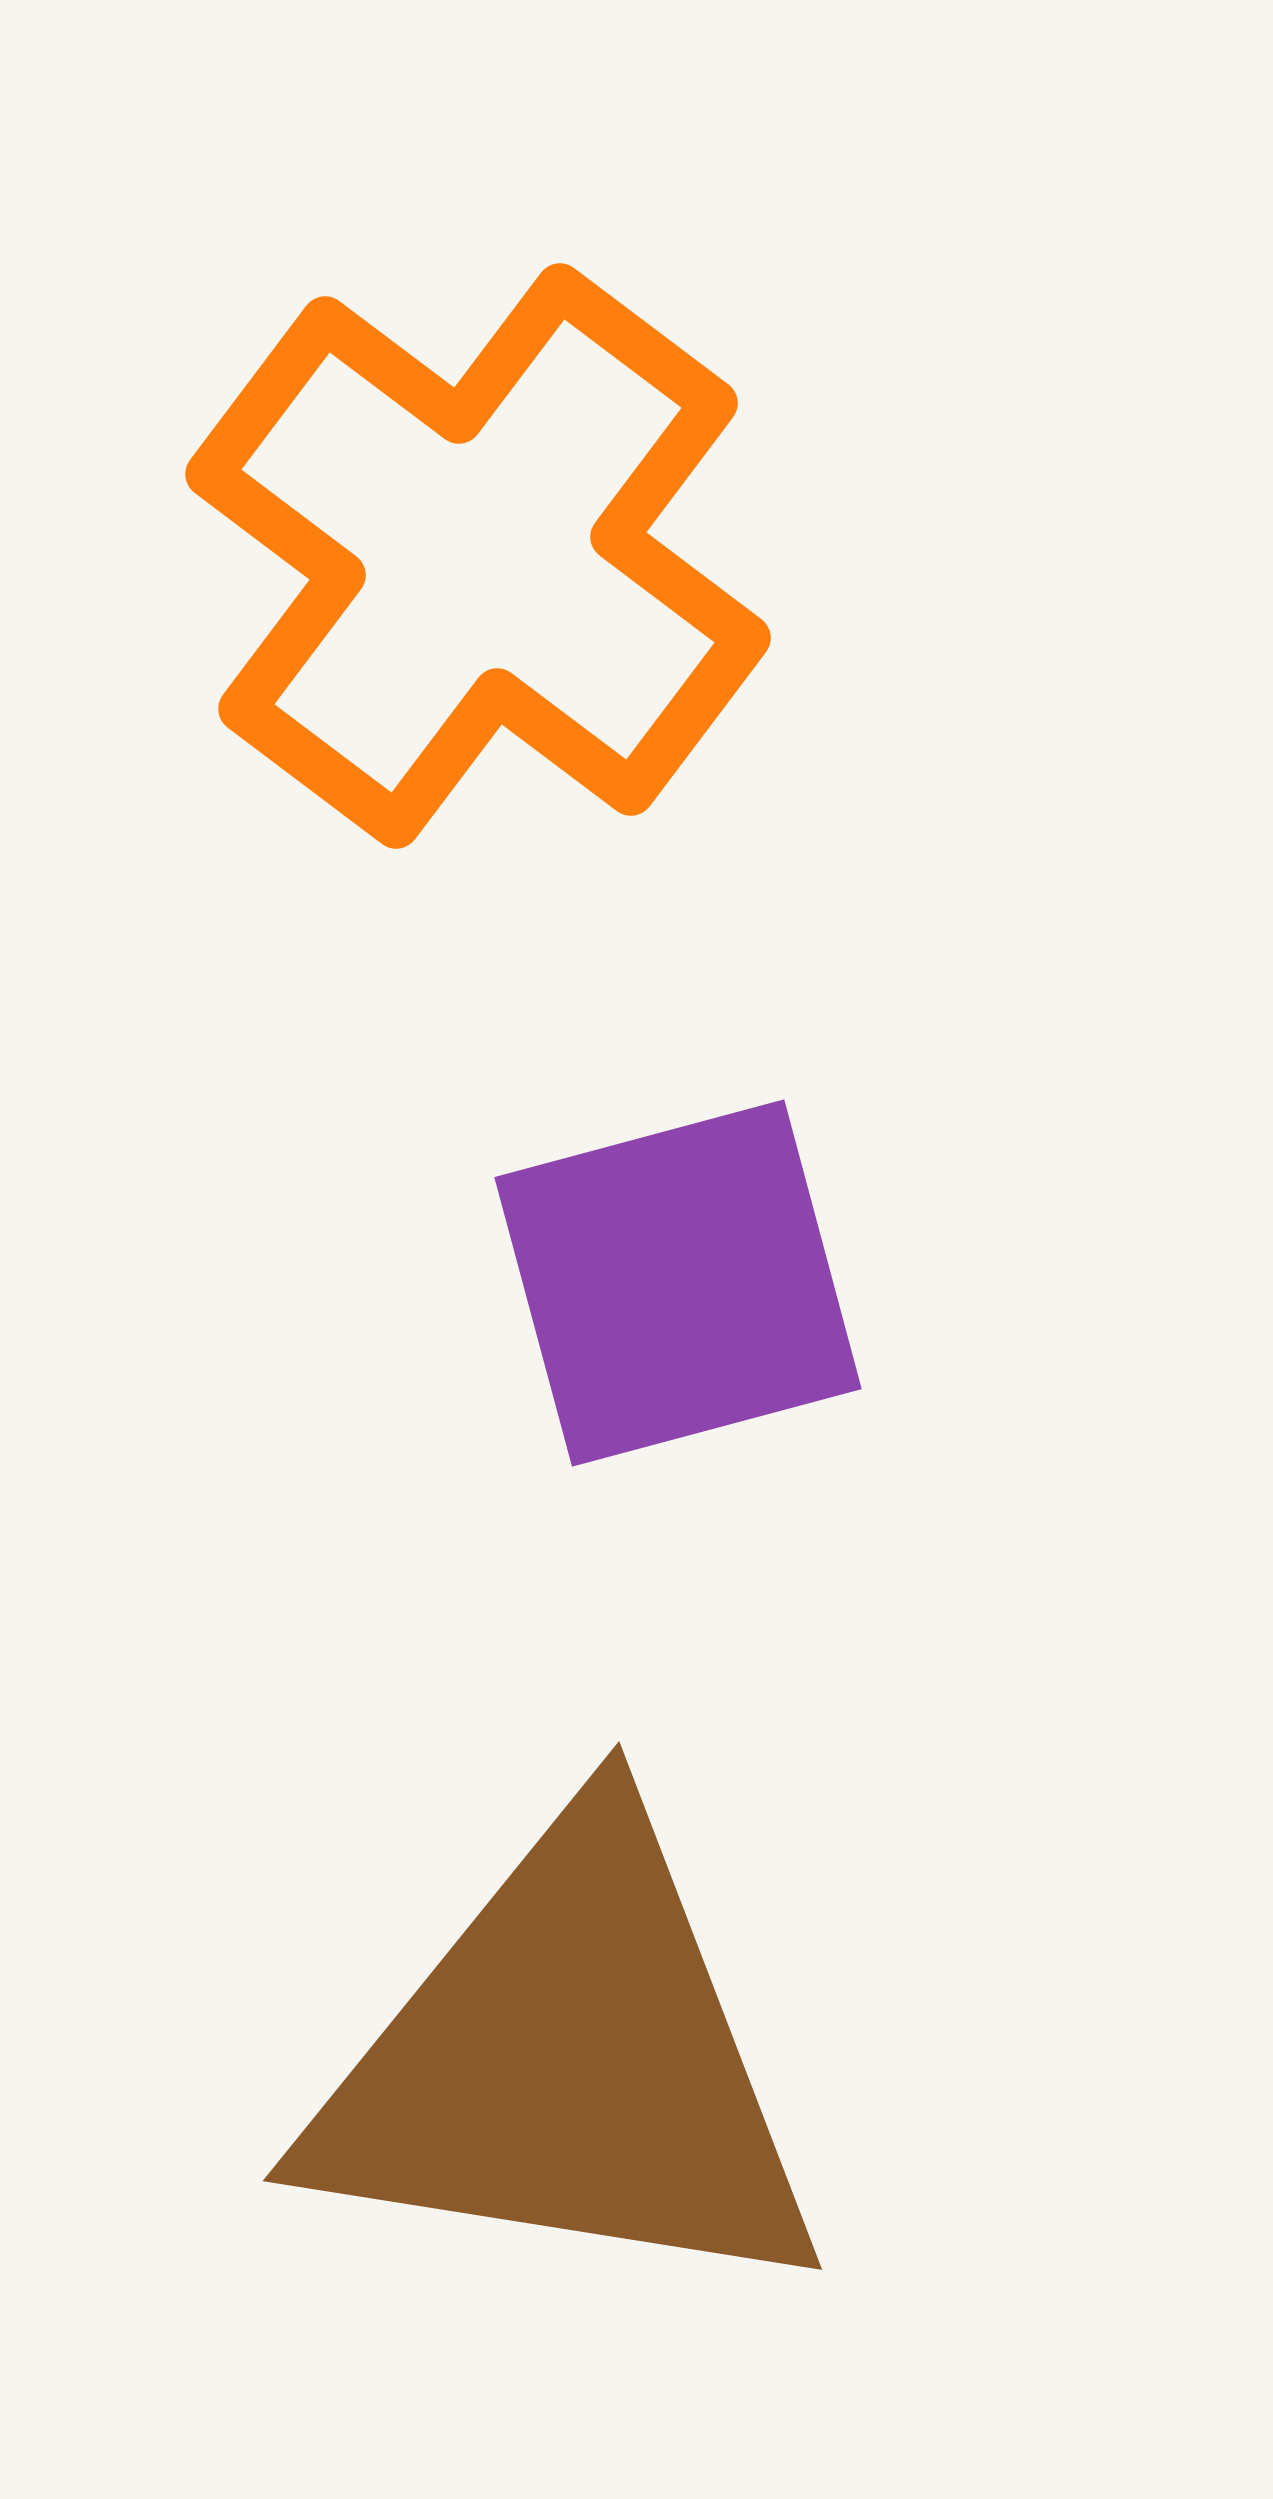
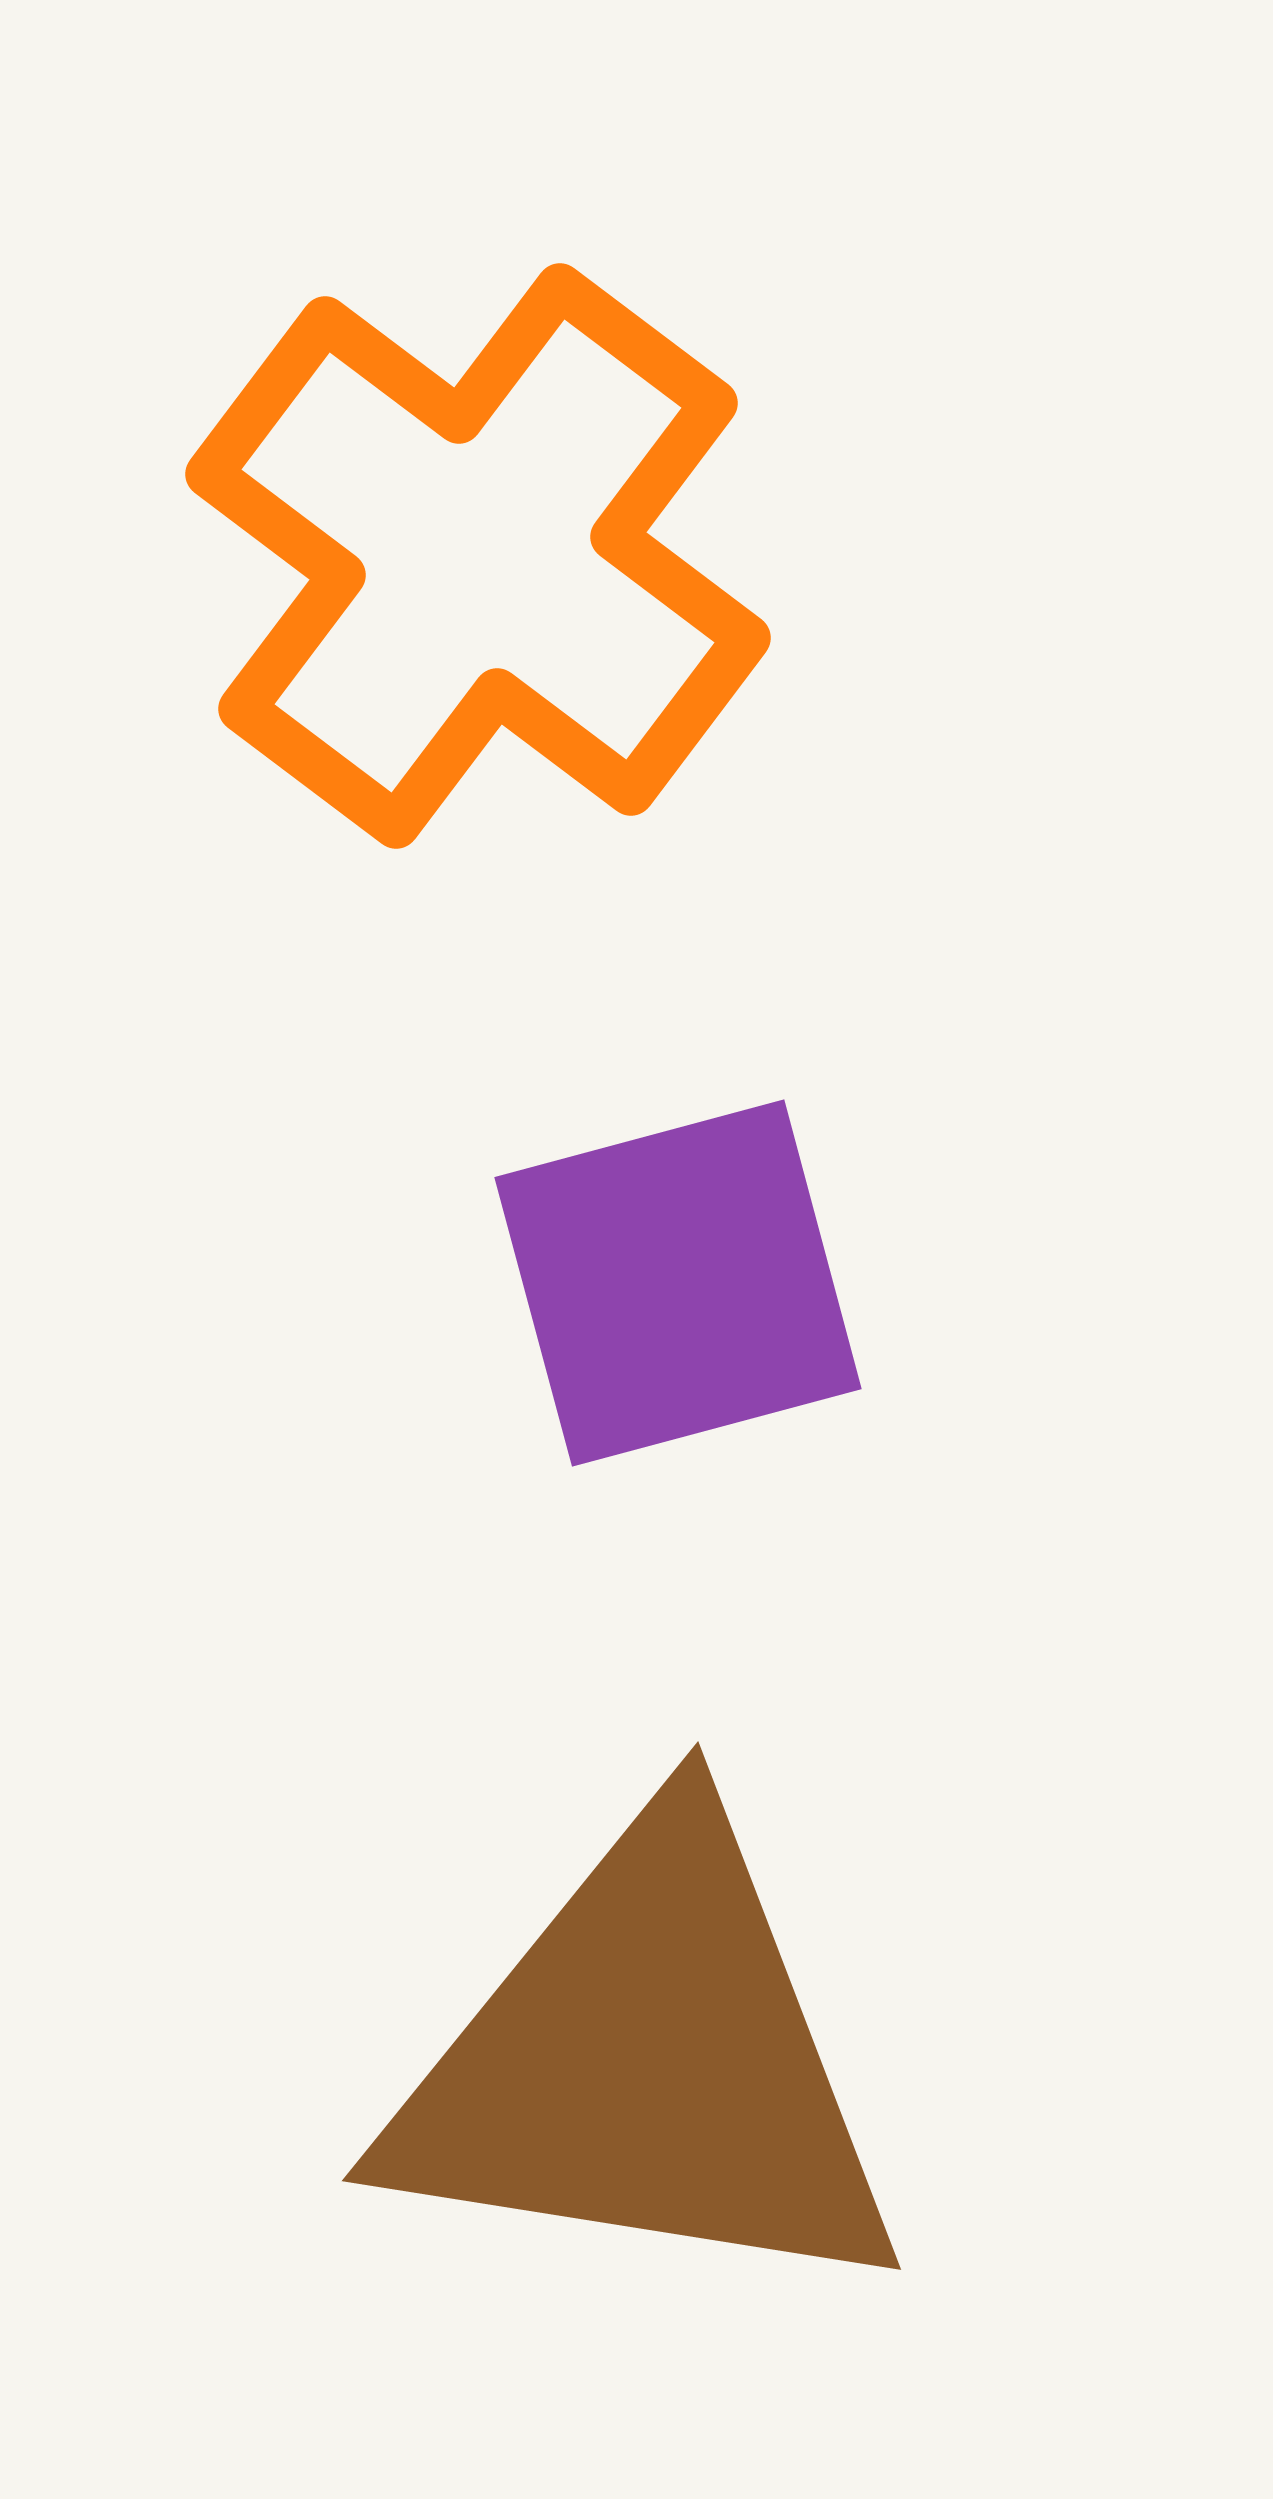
brown triangle: moved 79 px right
